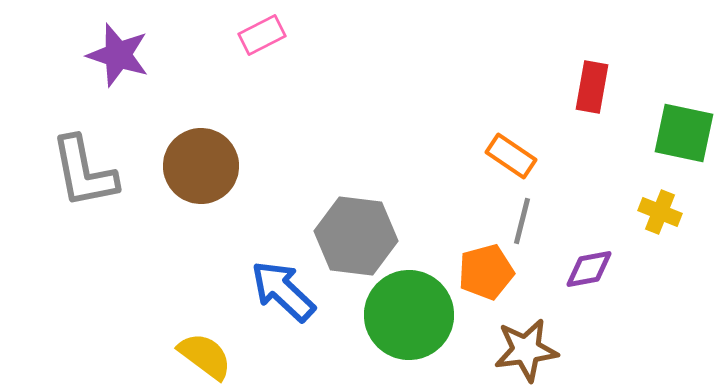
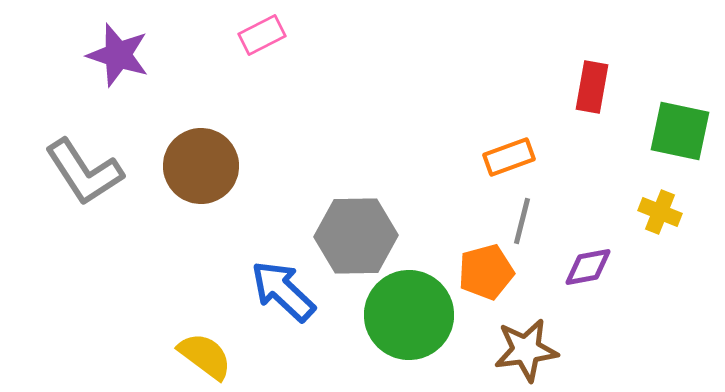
green square: moved 4 px left, 2 px up
orange rectangle: moved 2 px left, 1 px down; rotated 54 degrees counterclockwise
gray L-shape: rotated 22 degrees counterclockwise
gray hexagon: rotated 8 degrees counterclockwise
purple diamond: moved 1 px left, 2 px up
